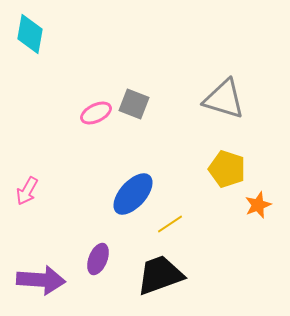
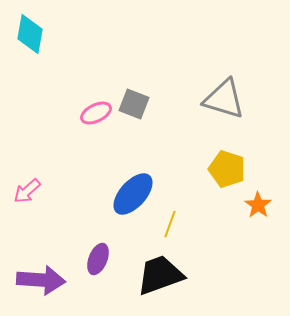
pink arrow: rotated 20 degrees clockwise
orange star: rotated 16 degrees counterclockwise
yellow line: rotated 36 degrees counterclockwise
